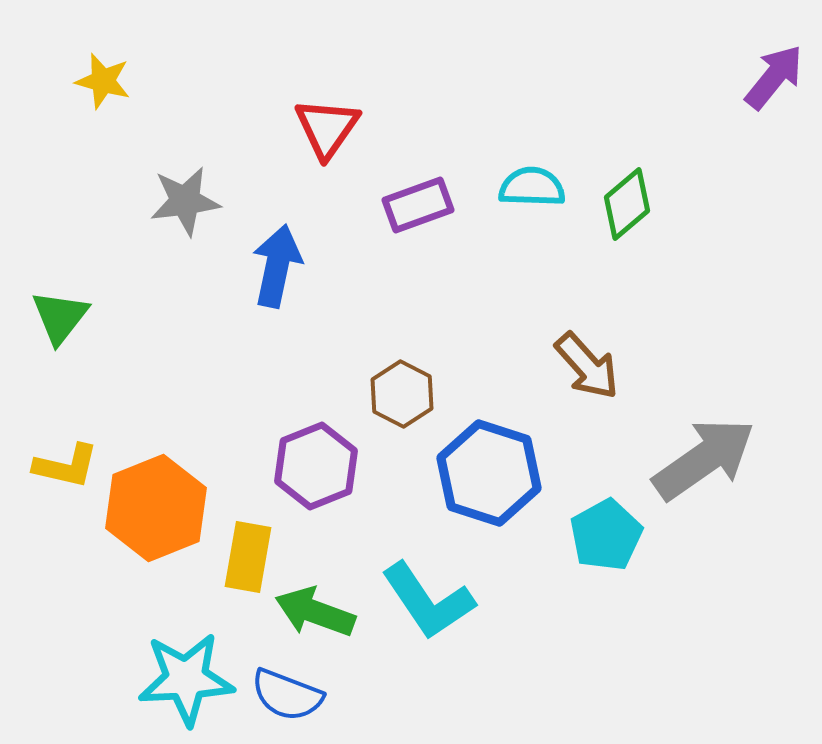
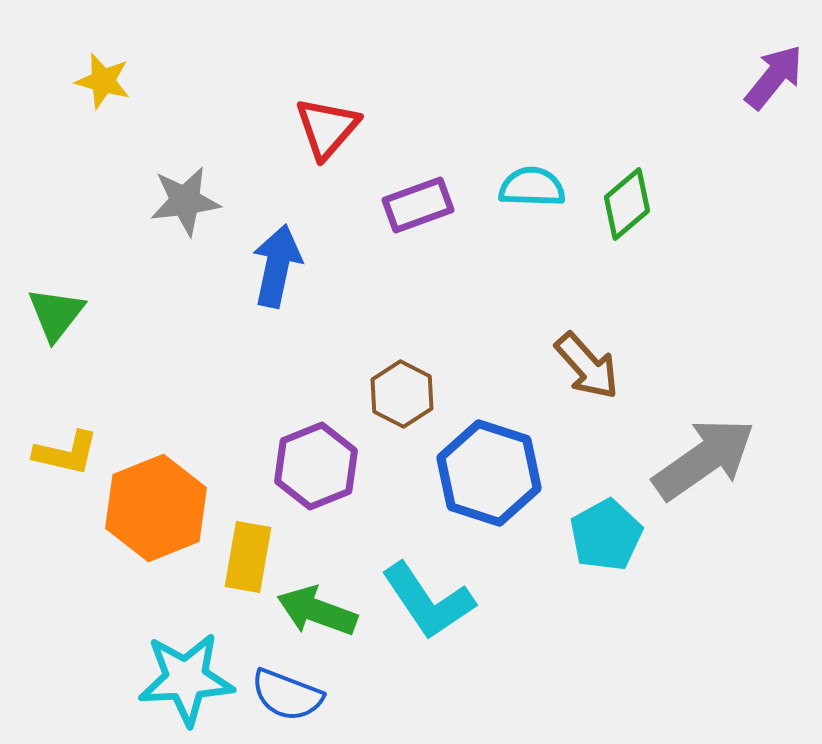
red triangle: rotated 6 degrees clockwise
green triangle: moved 4 px left, 3 px up
yellow L-shape: moved 13 px up
green arrow: moved 2 px right, 1 px up
